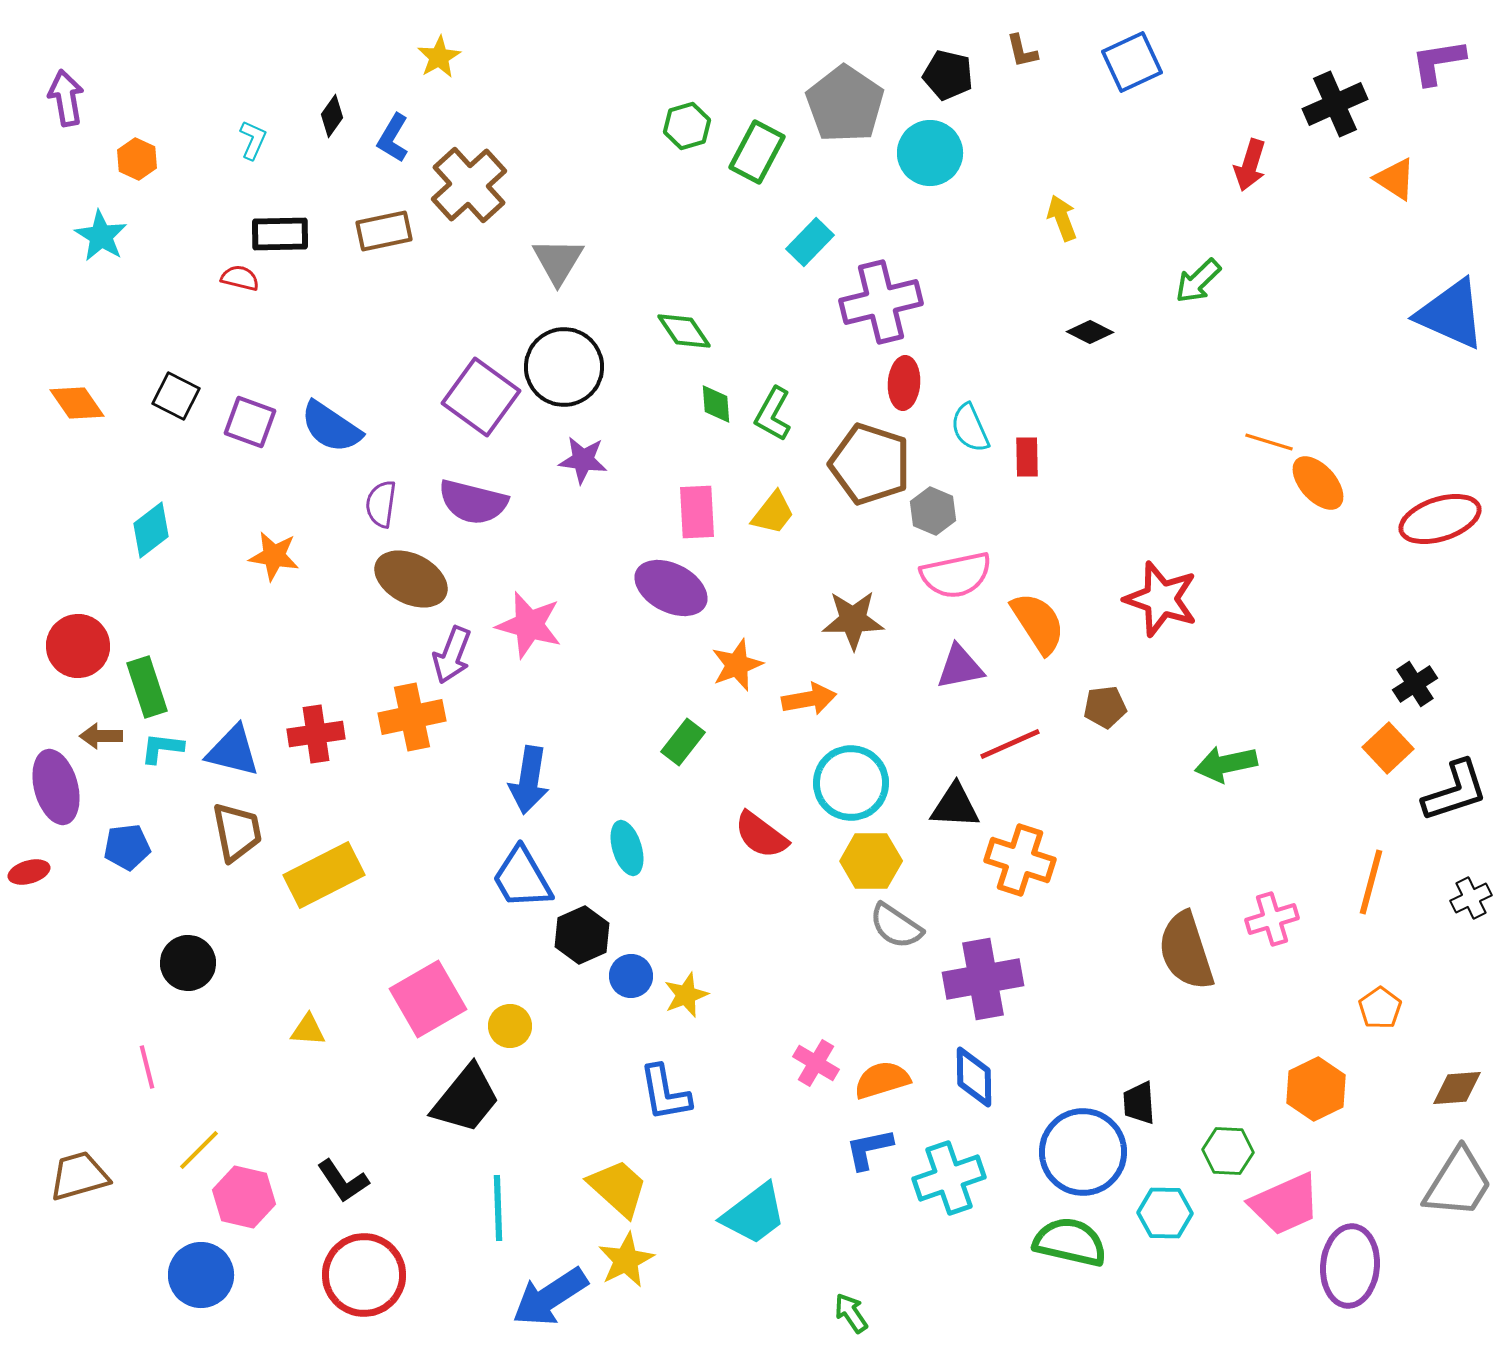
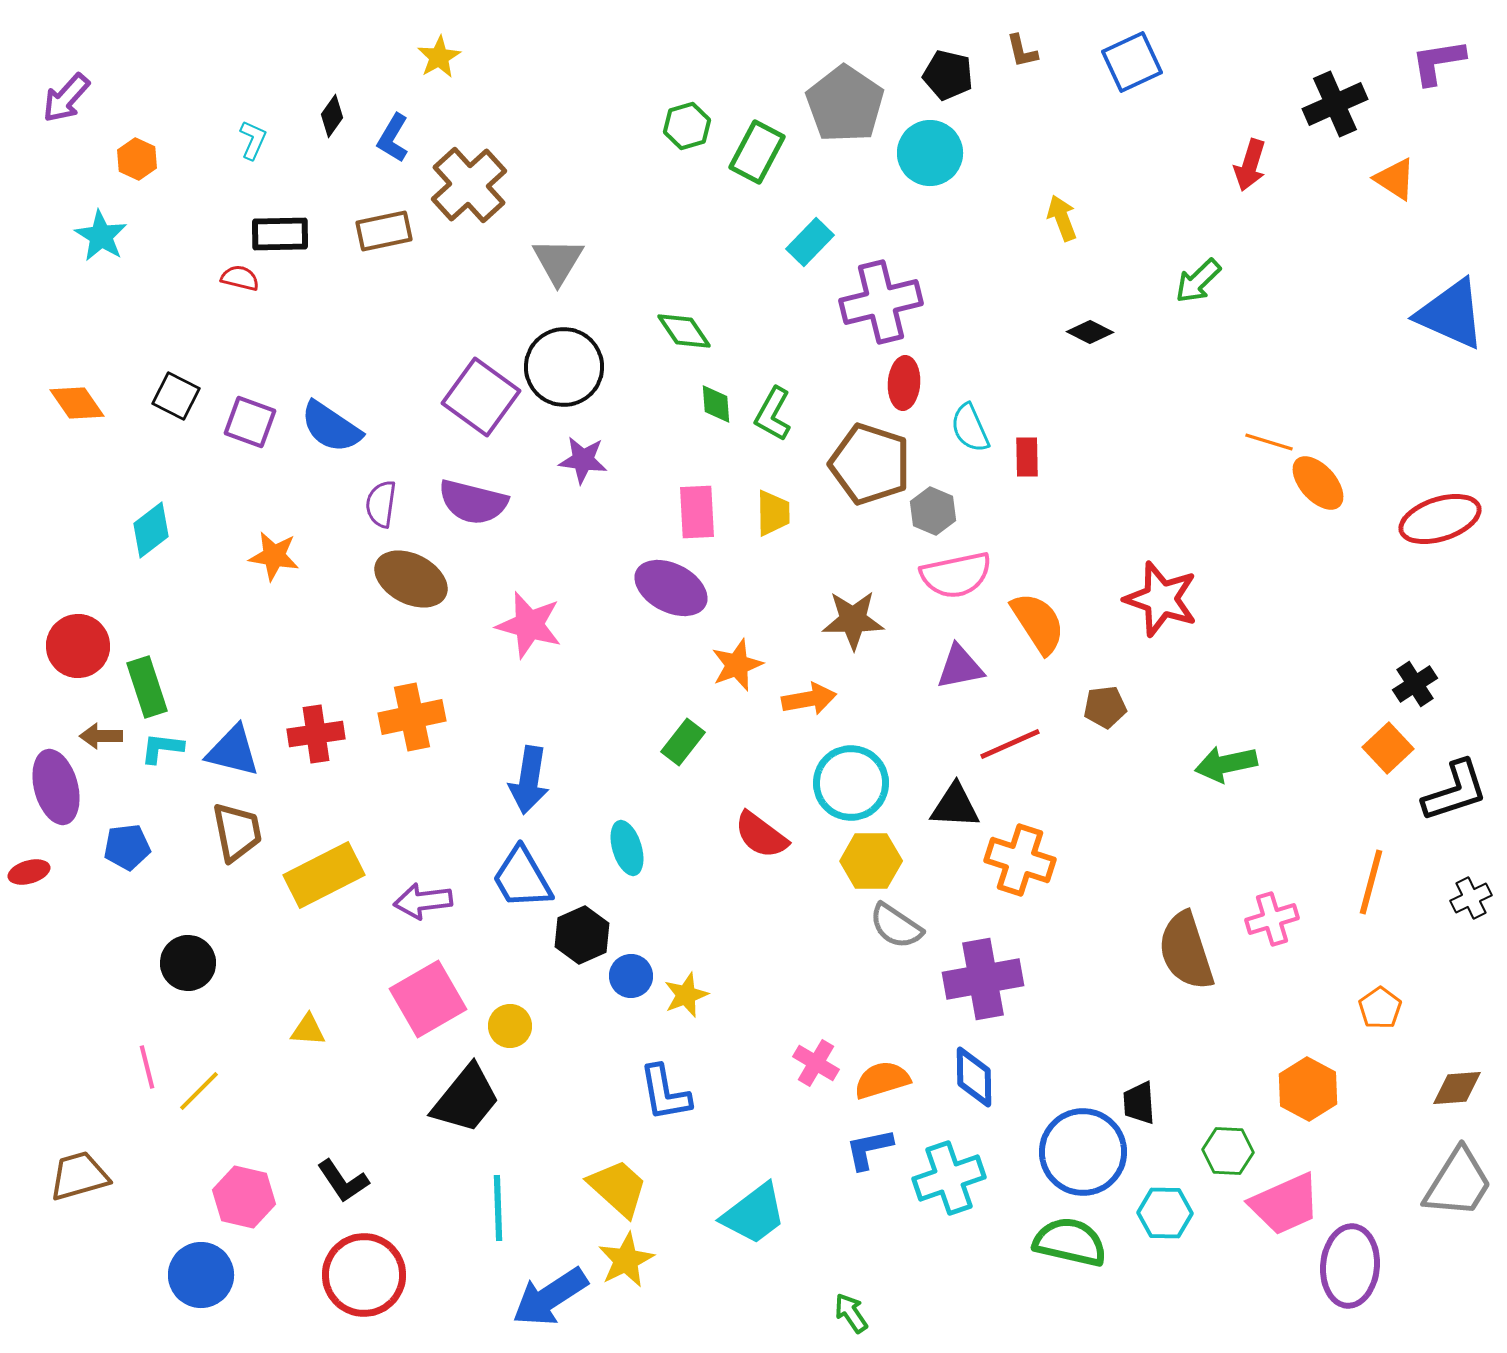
purple arrow at (66, 98): rotated 128 degrees counterclockwise
yellow trapezoid at (773, 513): rotated 39 degrees counterclockwise
purple arrow at (452, 655): moved 29 px left, 246 px down; rotated 62 degrees clockwise
orange hexagon at (1316, 1089): moved 8 px left; rotated 6 degrees counterclockwise
yellow line at (199, 1150): moved 59 px up
